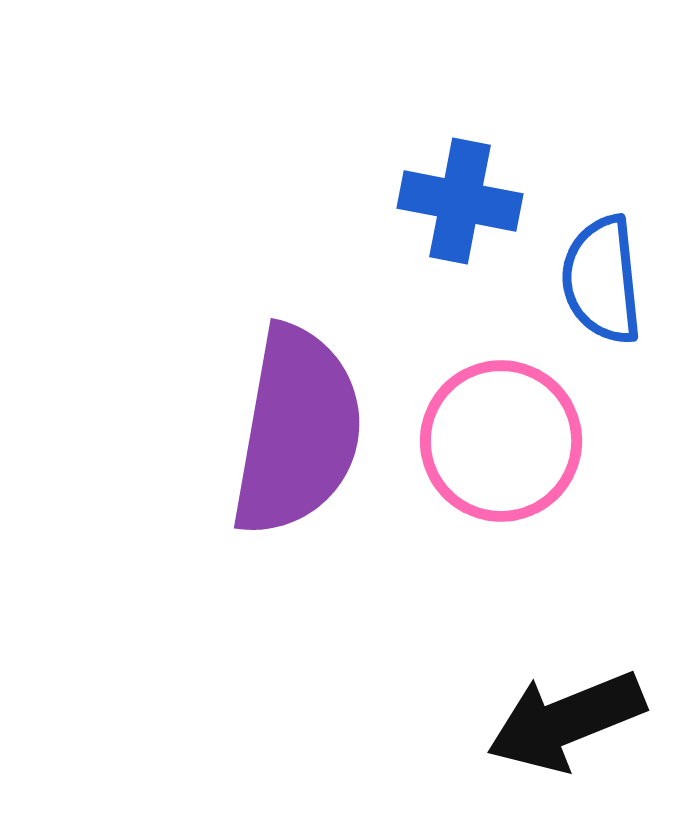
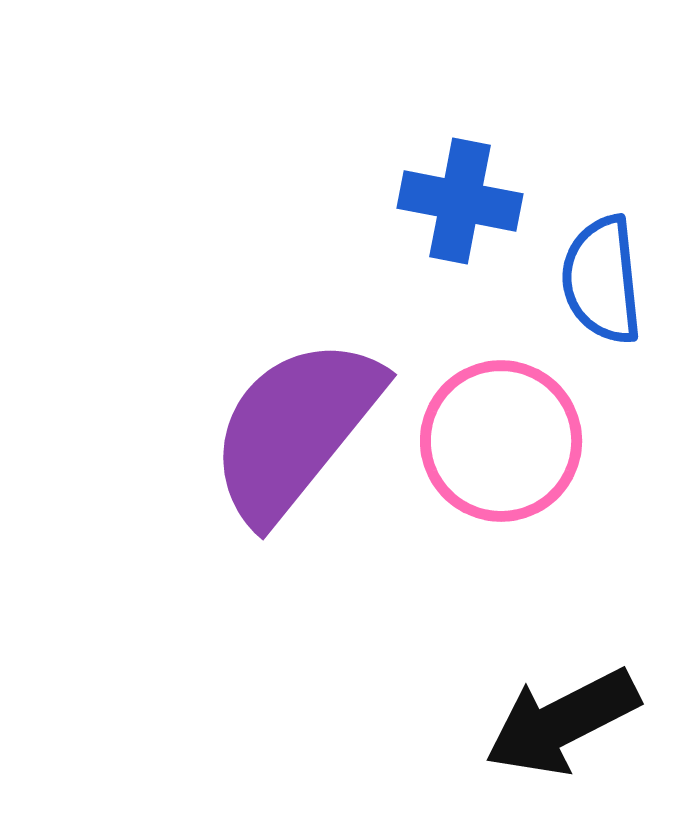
purple semicircle: moved 2 px left, 2 px up; rotated 151 degrees counterclockwise
black arrow: moved 4 px left, 1 px down; rotated 5 degrees counterclockwise
